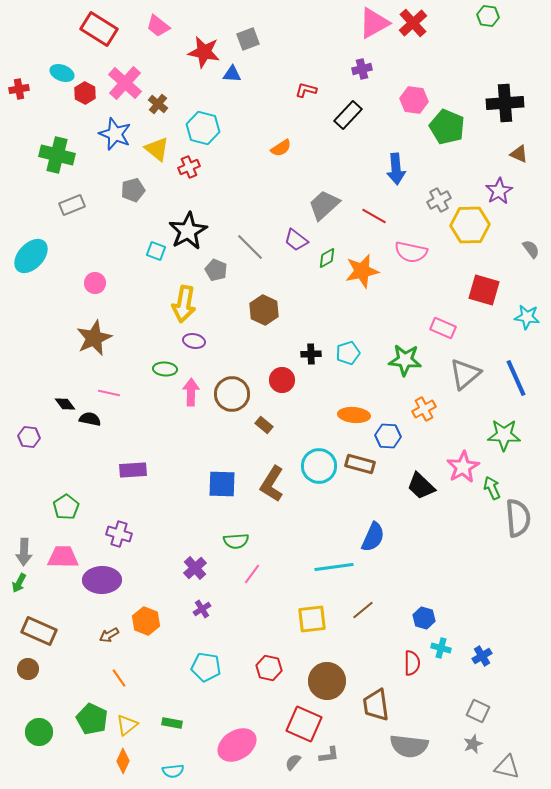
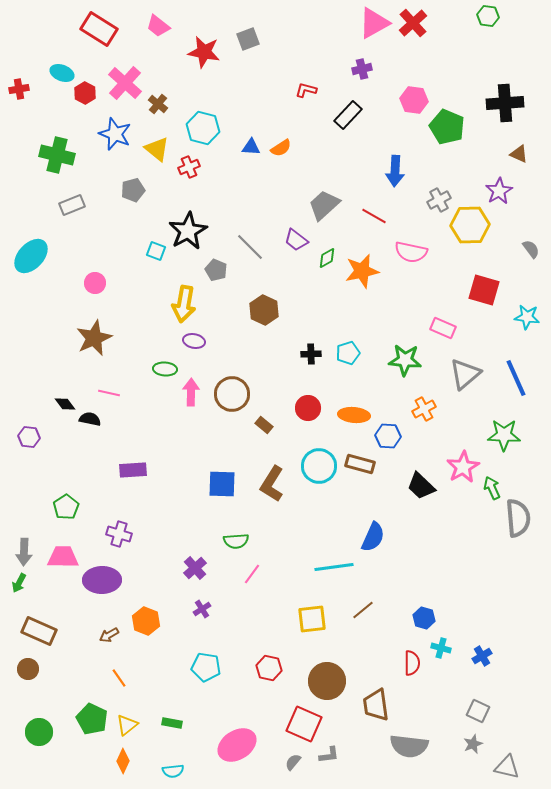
blue triangle at (232, 74): moved 19 px right, 73 px down
blue arrow at (396, 169): moved 1 px left, 2 px down; rotated 8 degrees clockwise
red circle at (282, 380): moved 26 px right, 28 px down
